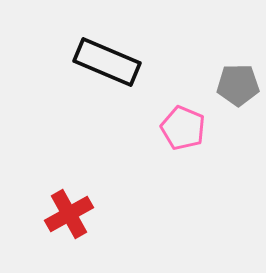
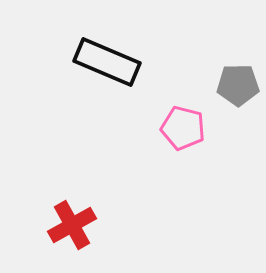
pink pentagon: rotated 9 degrees counterclockwise
red cross: moved 3 px right, 11 px down
